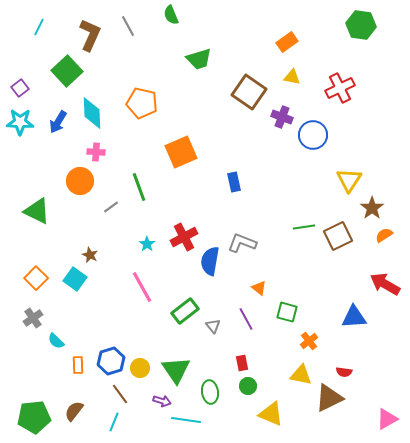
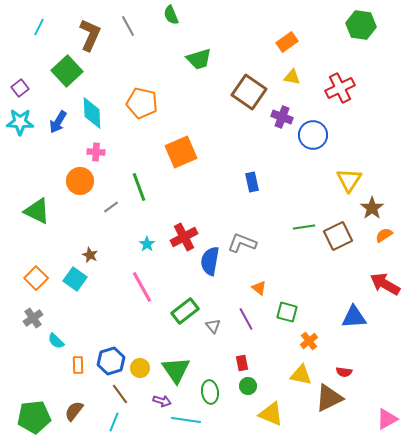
blue rectangle at (234, 182): moved 18 px right
